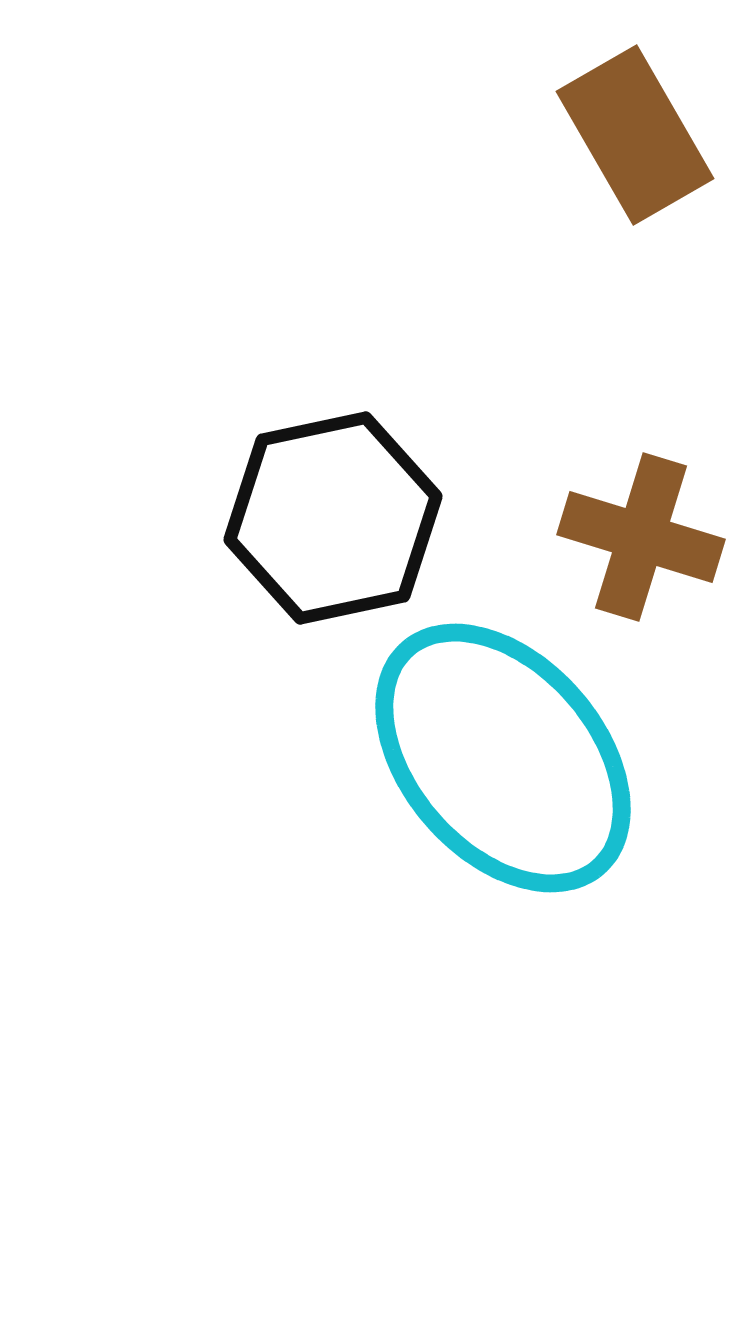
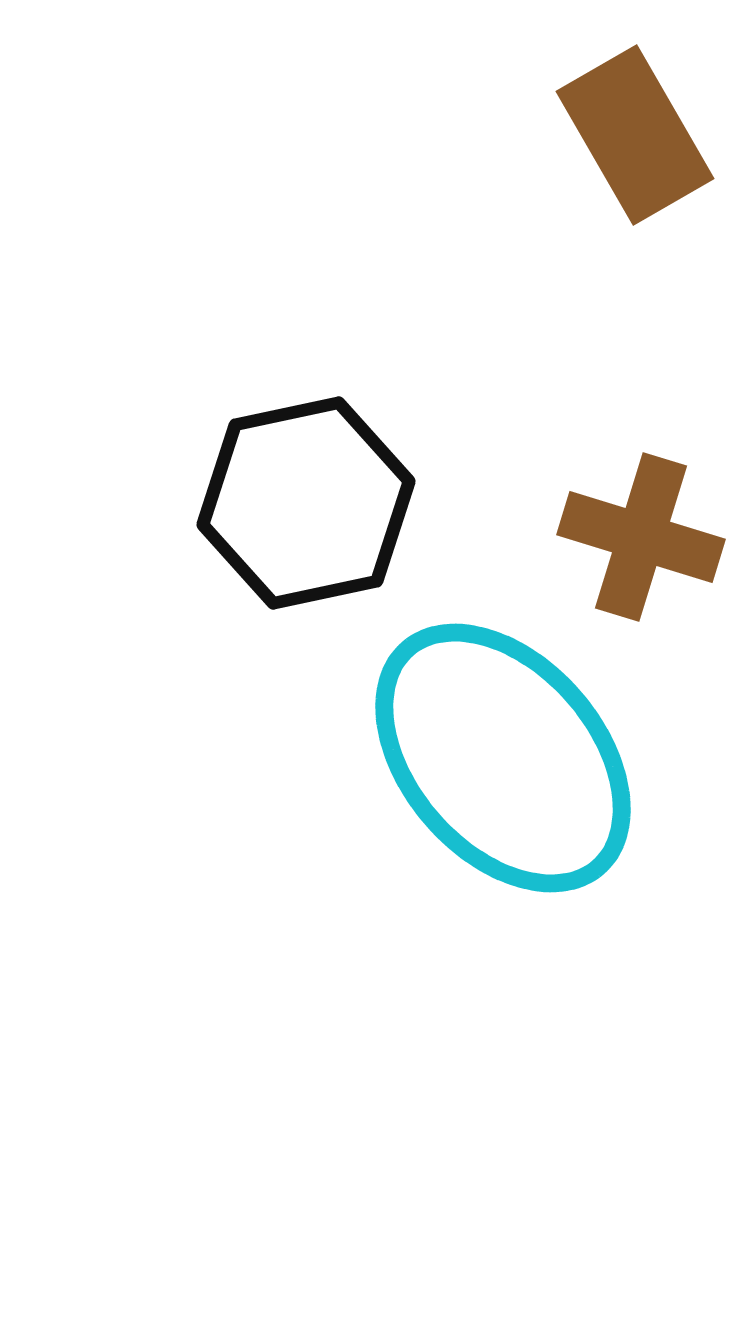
black hexagon: moved 27 px left, 15 px up
